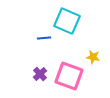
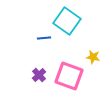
cyan square: rotated 12 degrees clockwise
purple cross: moved 1 px left, 1 px down
